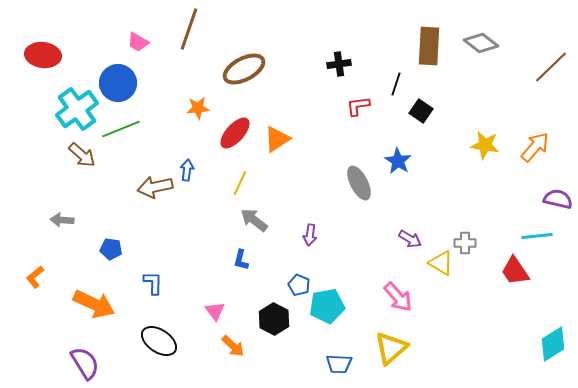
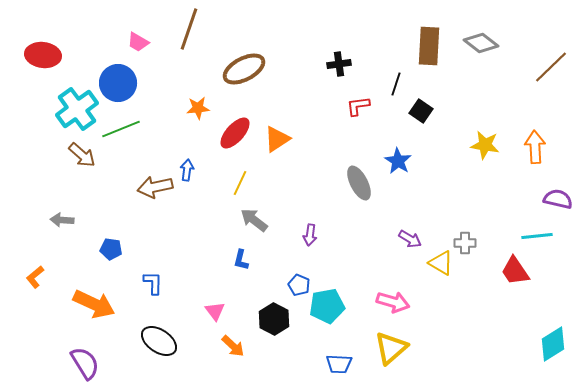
orange arrow at (535, 147): rotated 44 degrees counterclockwise
pink arrow at (398, 297): moved 5 px left, 5 px down; rotated 32 degrees counterclockwise
